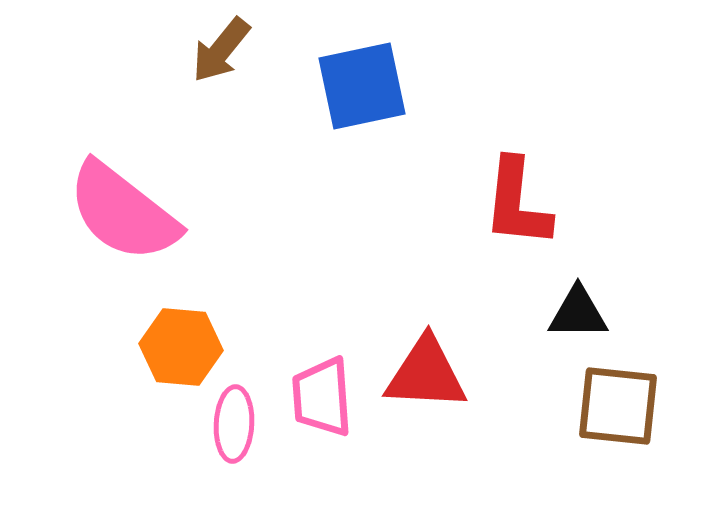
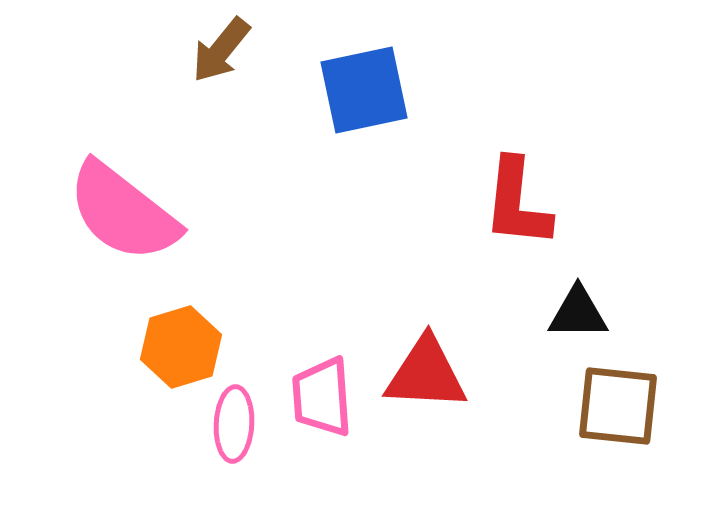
blue square: moved 2 px right, 4 px down
orange hexagon: rotated 22 degrees counterclockwise
